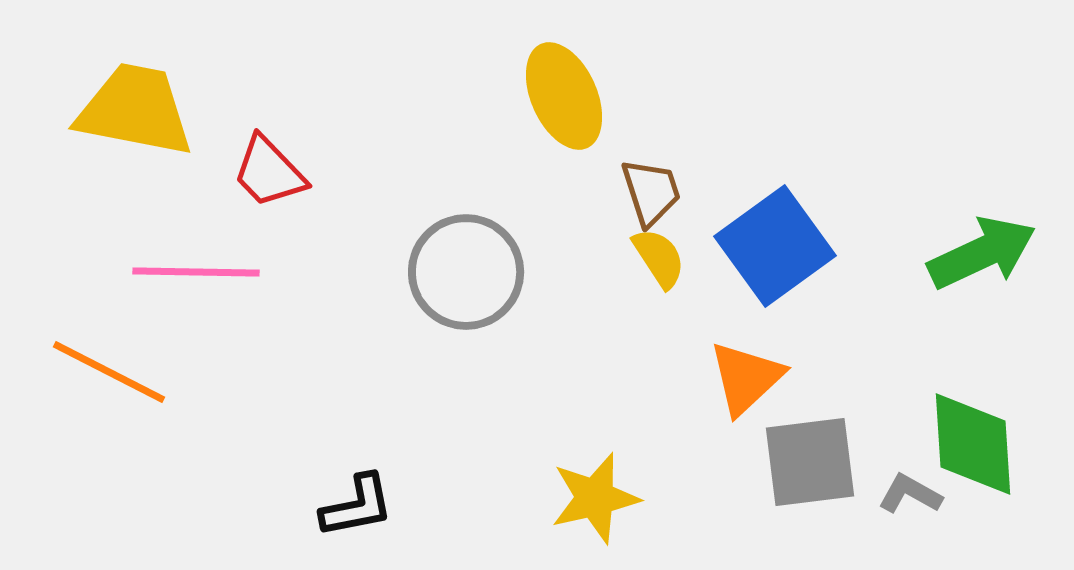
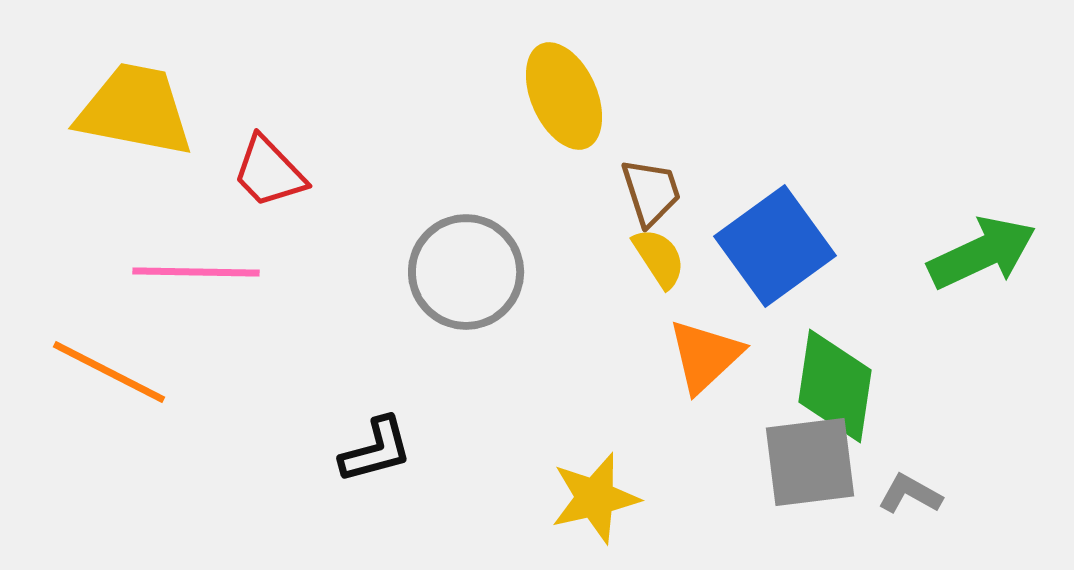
orange triangle: moved 41 px left, 22 px up
green diamond: moved 138 px left, 58 px up; rotated 12 degrees clockwise
black L-shape: moved 19 px right, 56 px up; rotated 4 degrees counterclockwise
